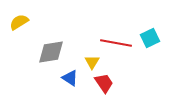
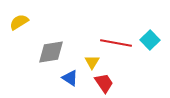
cyan square: moved 2 px down; rotated 18 degrees counterclockwise
